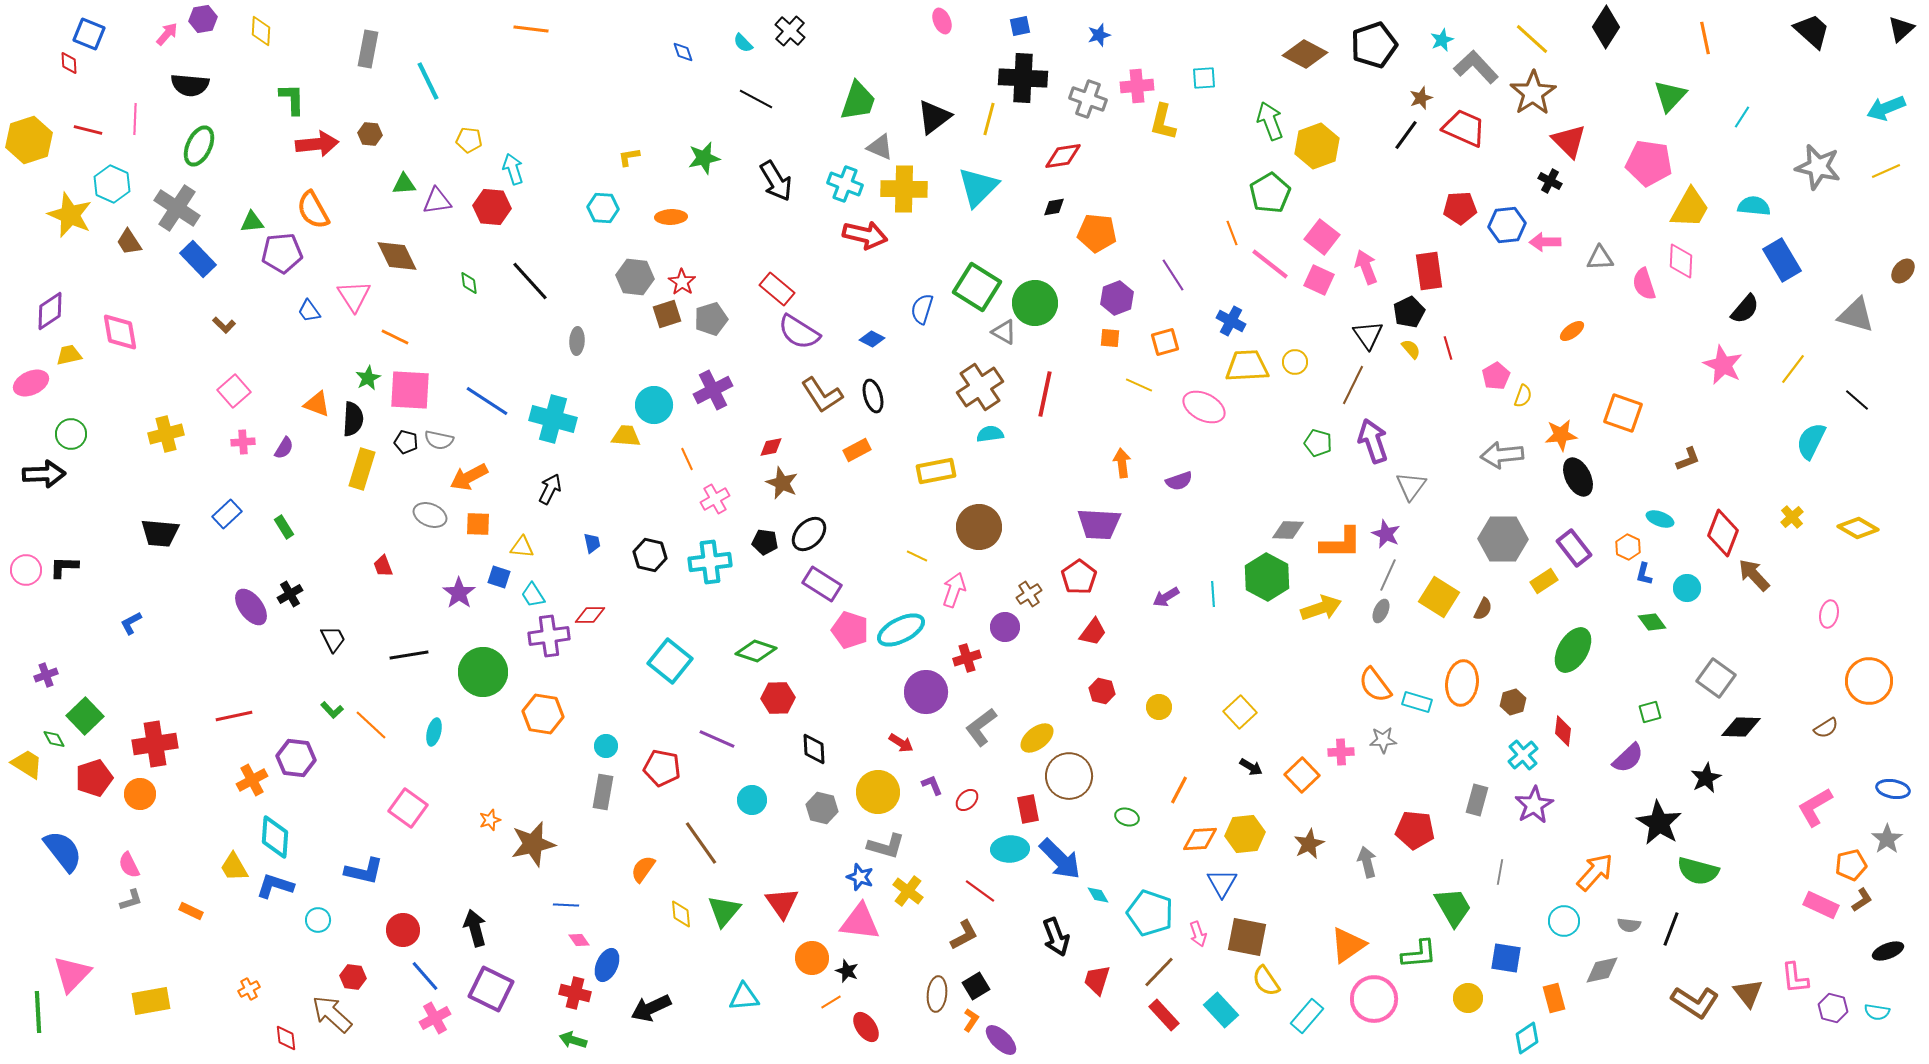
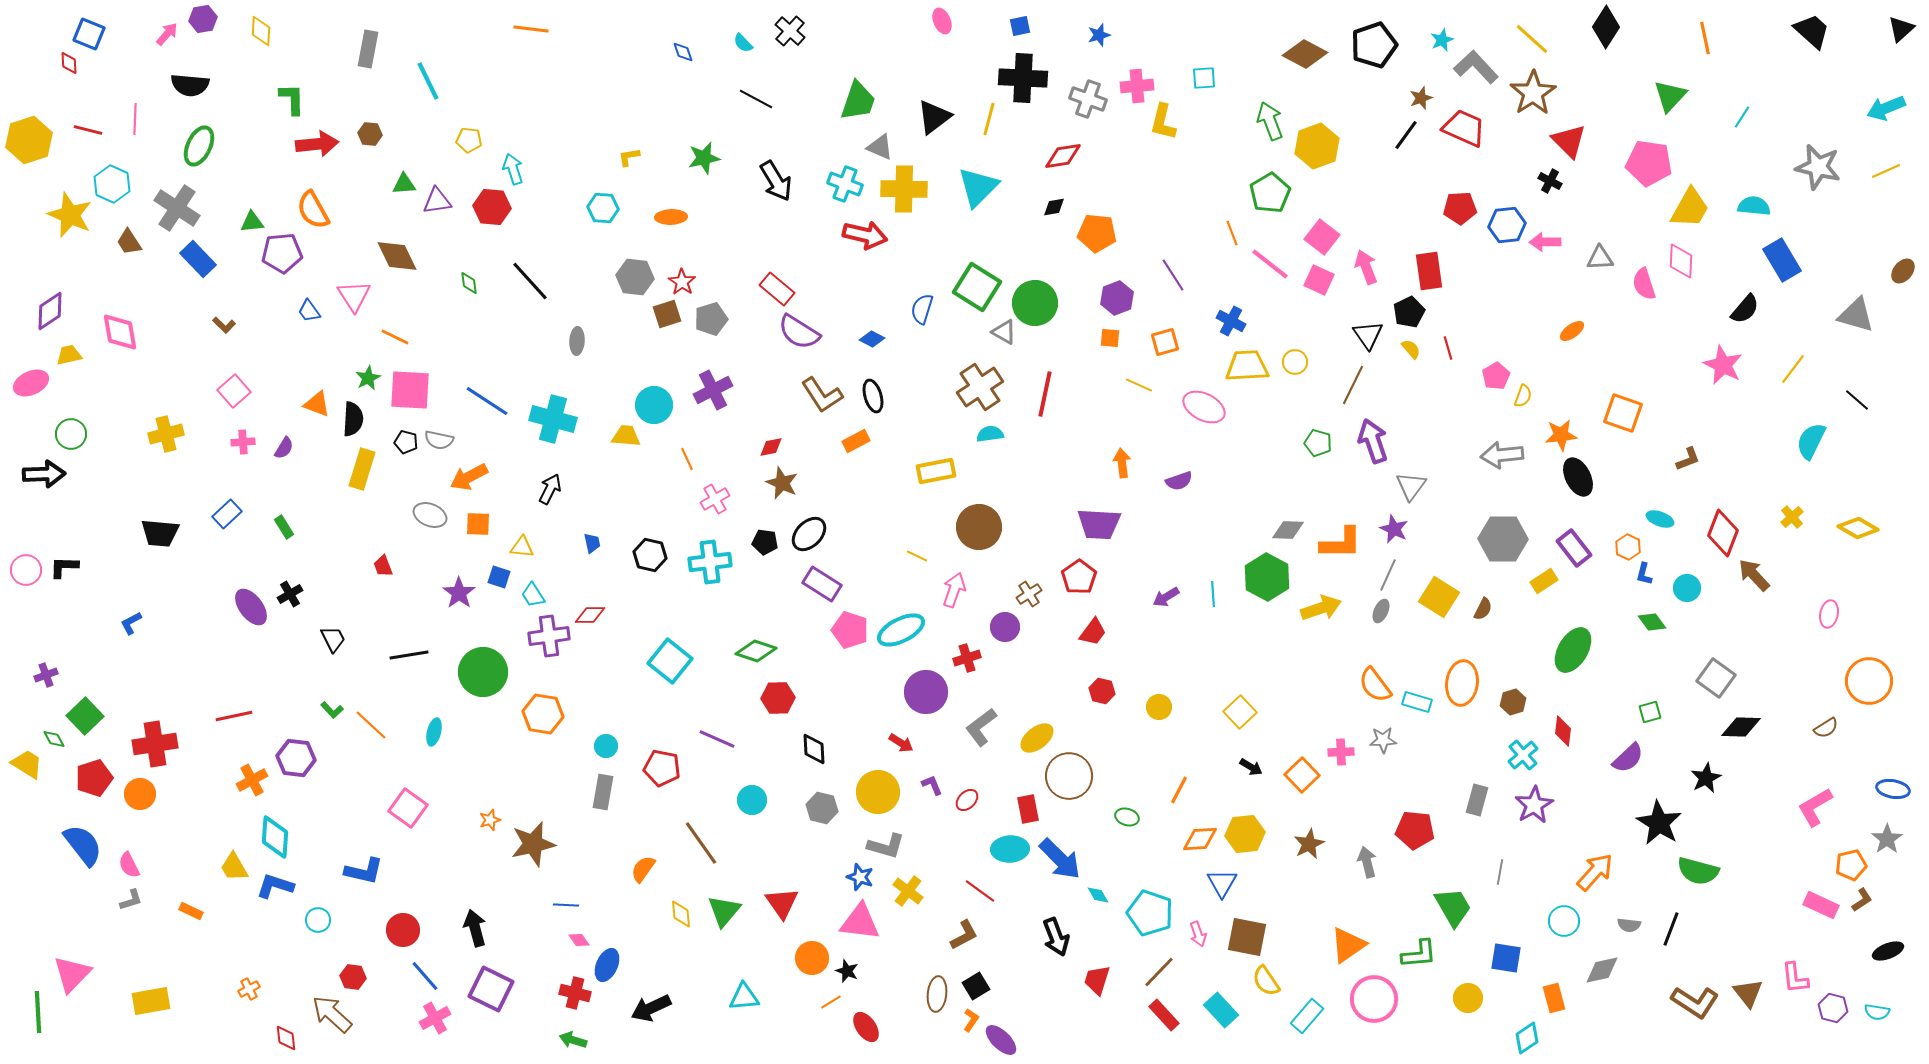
orange rectangle at (857, 450): moved 1 px left, 9 px up
purple star at (1386, 534): moved 8 px right, 5 px up
blue semicircle at (63, 851): moved 20 px right, 6 px up
